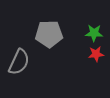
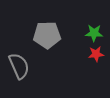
gray pentagon: moved 2 px left, 1 px down
gray semicircle: moved 4 px down; rotated 48 degrees counterclockwise
